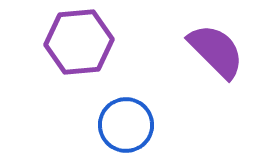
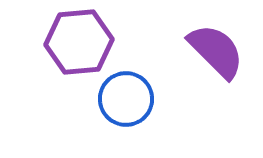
blue circle: moved 26 px up
